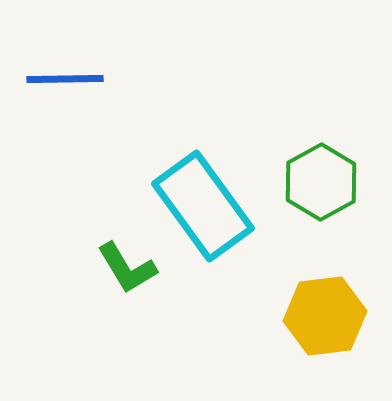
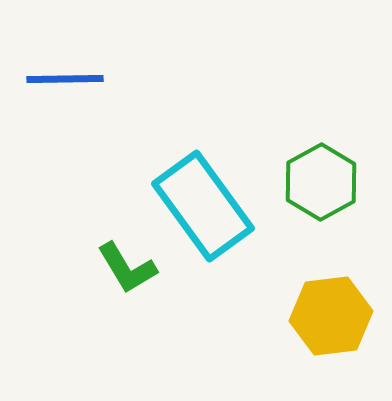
yellow hexagon: moved 6 px right
